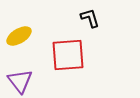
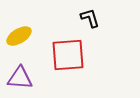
purple triangle: moved 3 px up; rotated 48 degrees counterclockwise
